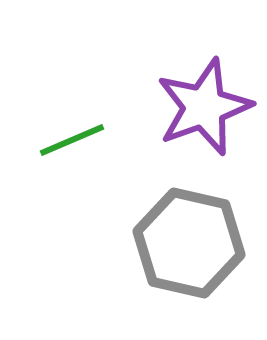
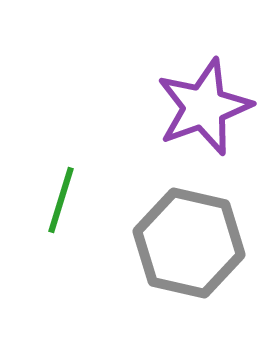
green line: moved 11 px left, 60 px down; rotated 50 degrees counterclockwise
